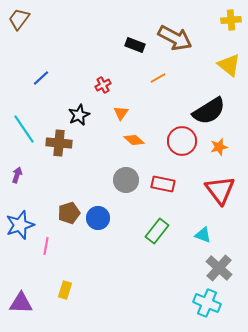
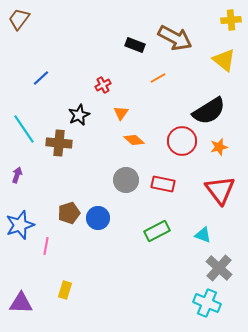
yellow triangle: moved 5 px left, 5 px up
green rectangle: rotated 25 degrees clockwise
